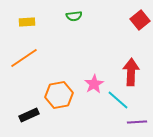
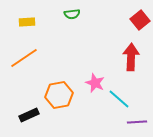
green semicircle: moved 2 px left, 2 px up
red arrow: moved 15 px up
pink star: moved 1 px right, 1 px up; rotated 18 degrees counterclockwise
cyan line: moved 1 px right, 1 px up
